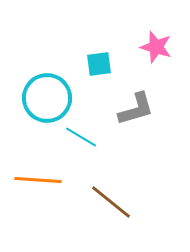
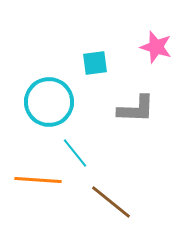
cyan square: moved 4 px left, 1 px up
cyan circle: moved 2 px right, 4 px down
gray L-shape: rotated 18 degrees clockwise
cyan line: moved 6 px left, 16 px down; rotated 20 degrees clockwise
